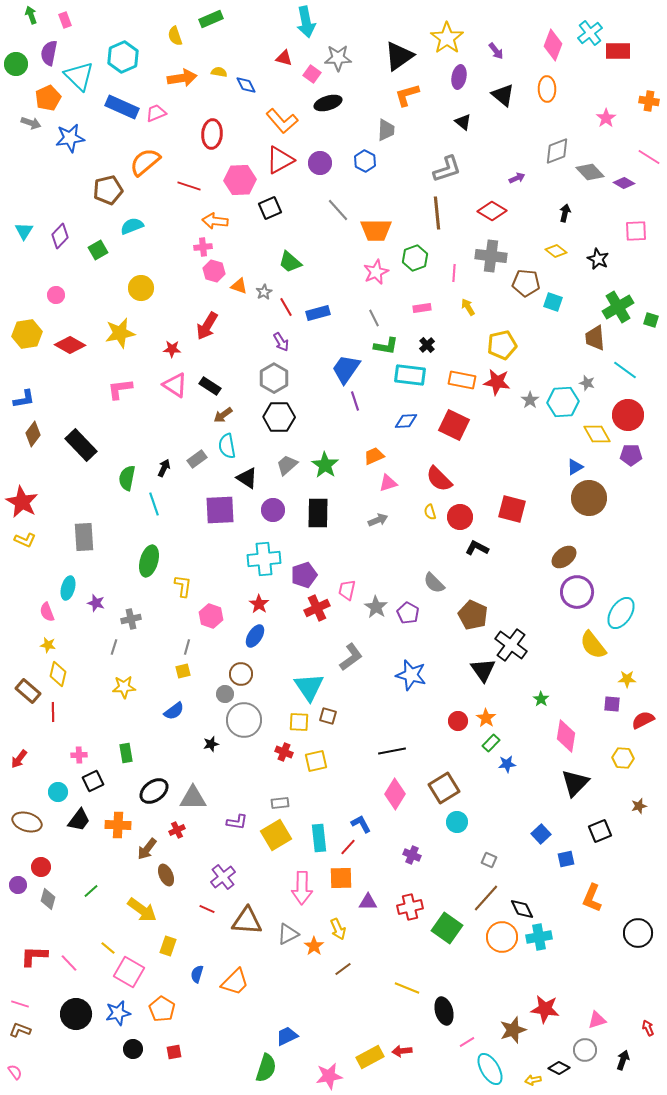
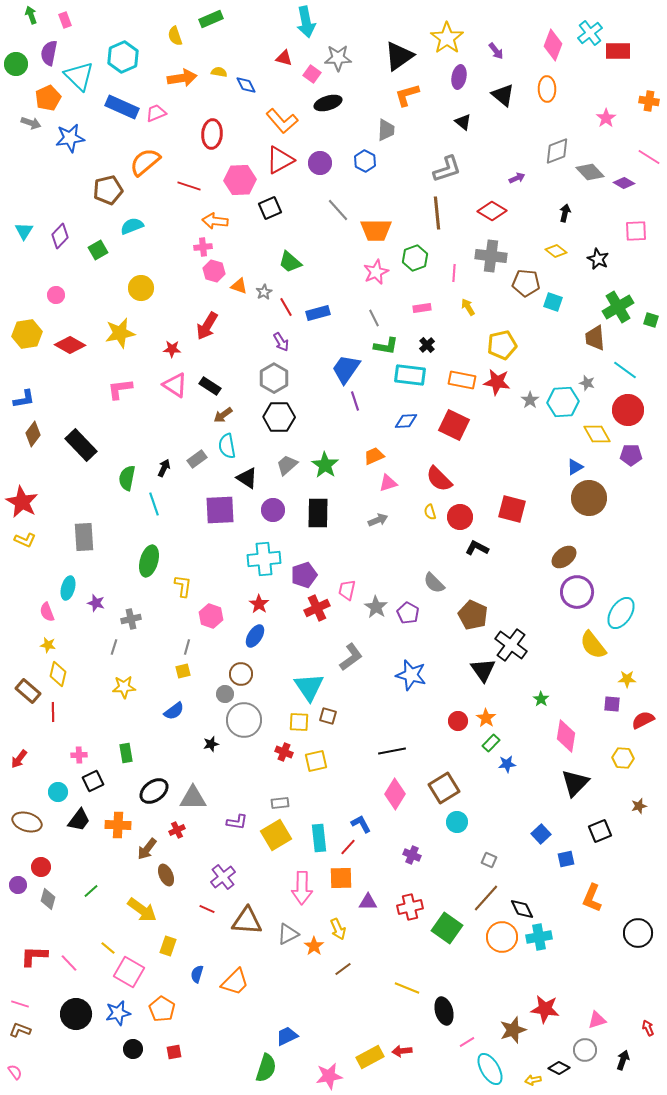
red circle at (628, 415): moved 5 px up
